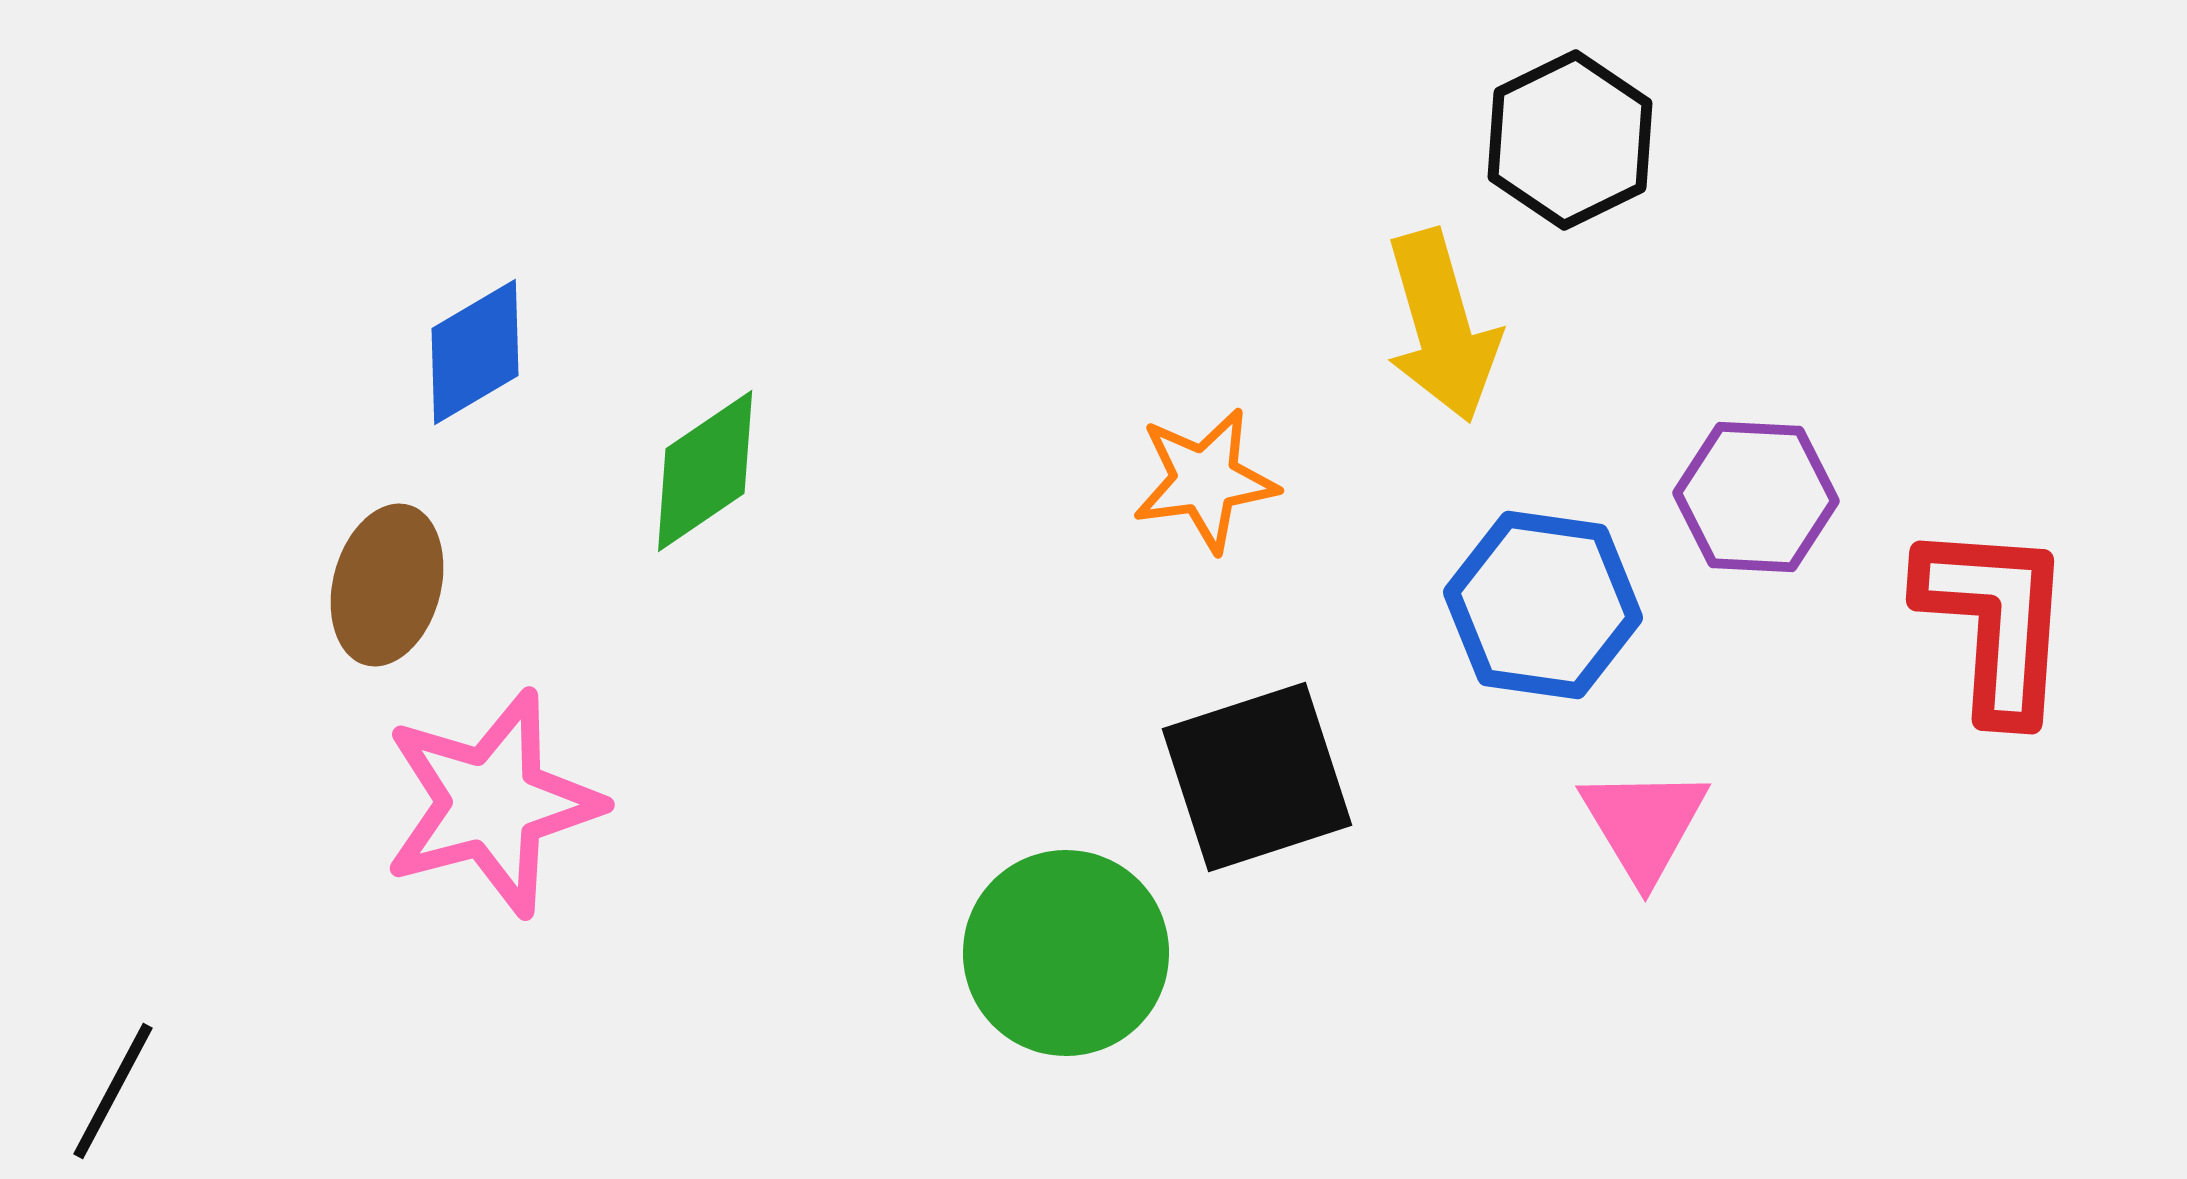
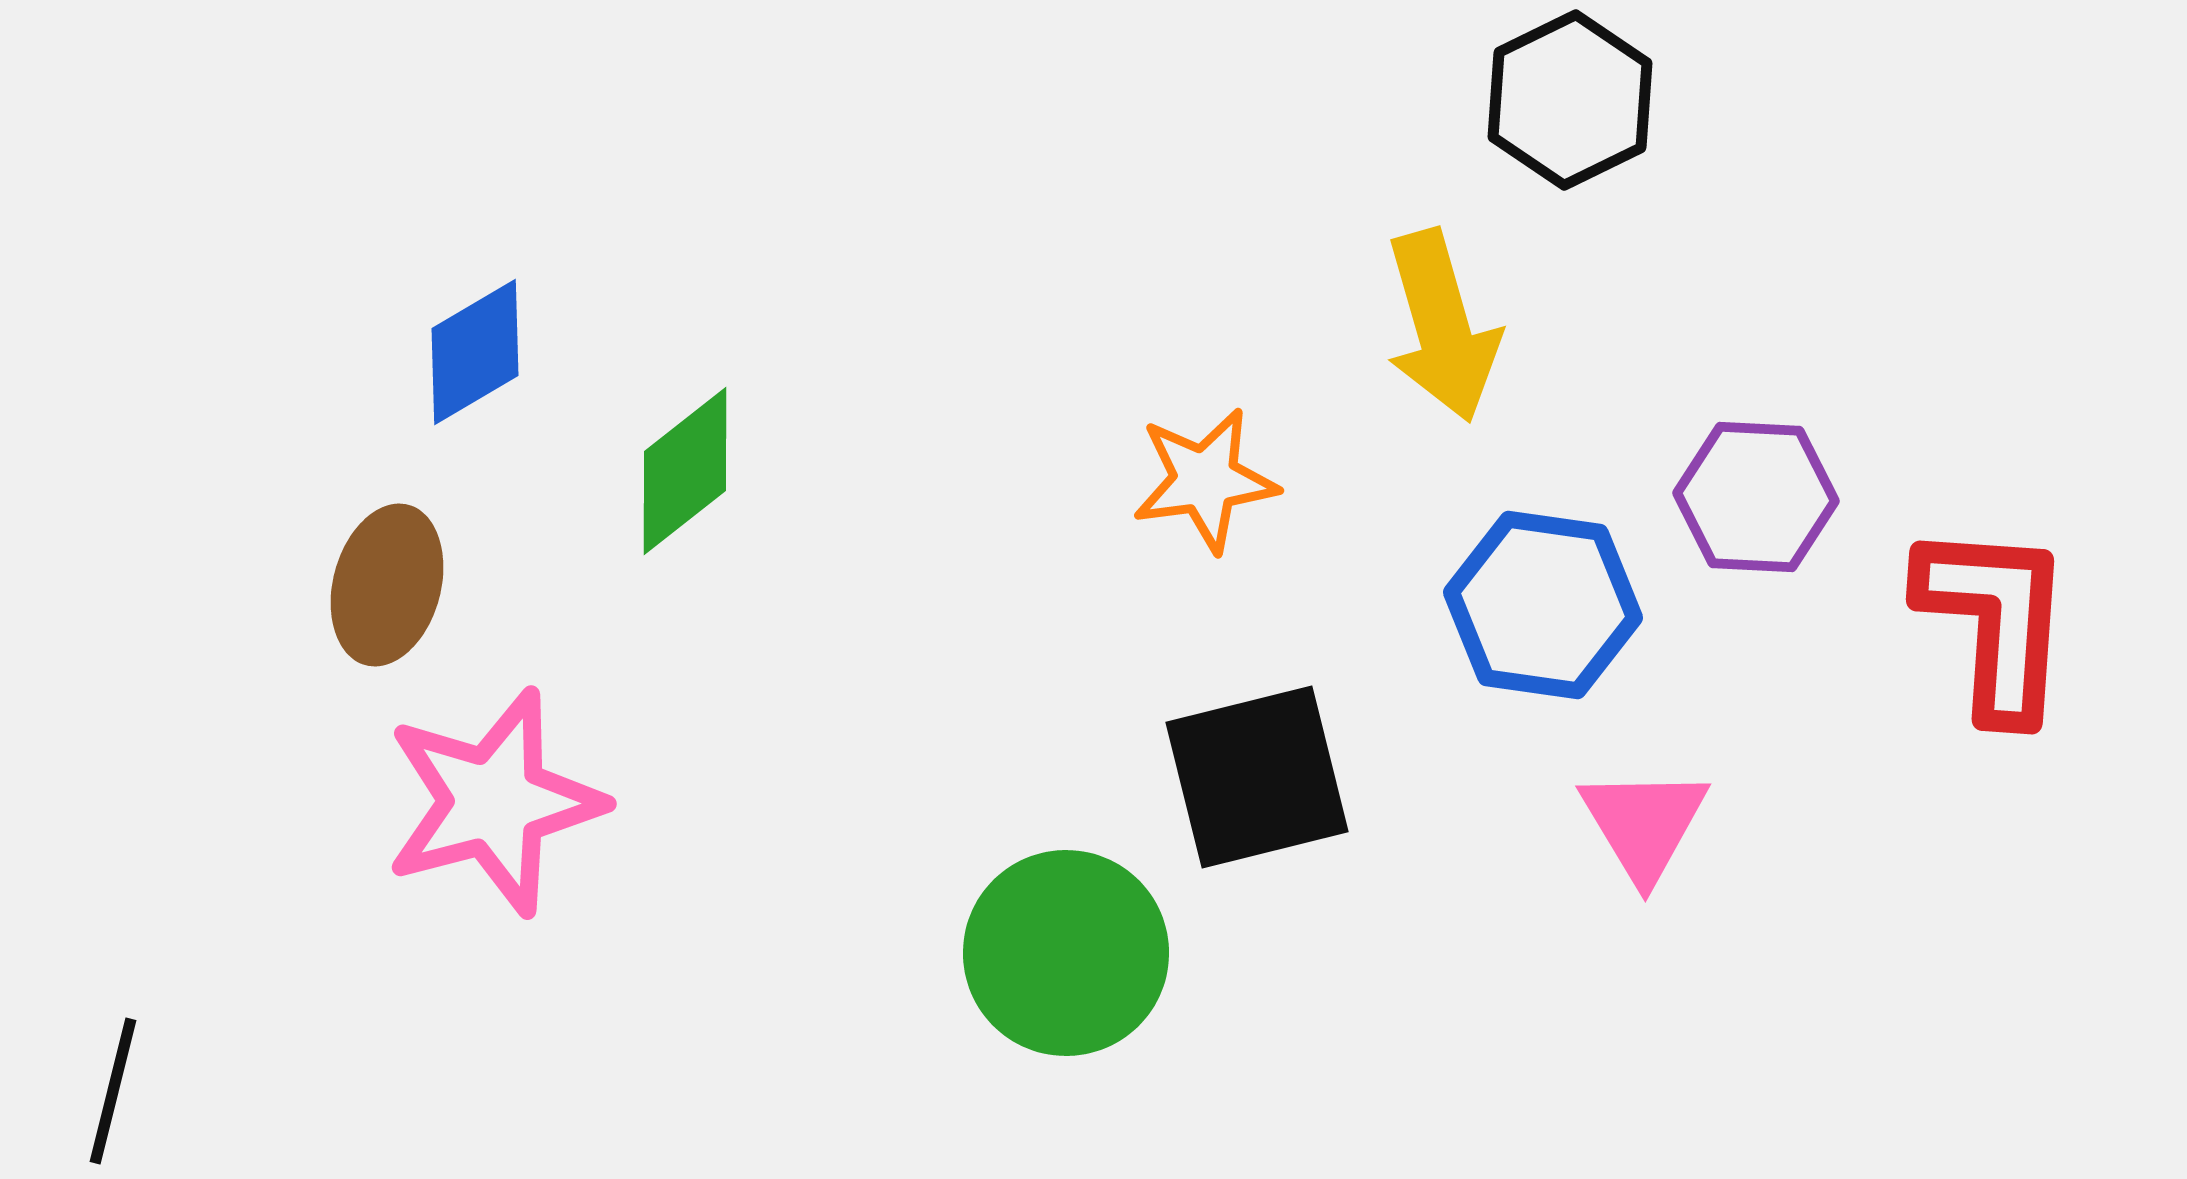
black hexagon: moved 40 px up
green diamond: moved 20 px left; rotated 4 degrees counterclockwise
black square: rotated 4 degrees clockwise
pink star: moved 2 px right, 1 px up
black line: rotated 14 degrees counterclockwise
